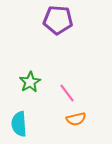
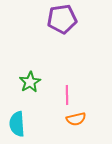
purple pentagon: moved 4 px right, 1 px up; rotated 12 degrees counterclockwise
pink line: moved 2 px down; rotated 36 degrees clockwise
cyan semicircle: moved 2 px left
